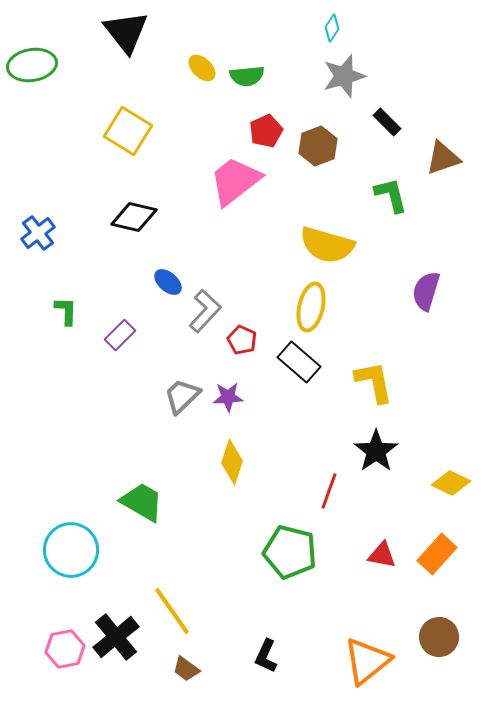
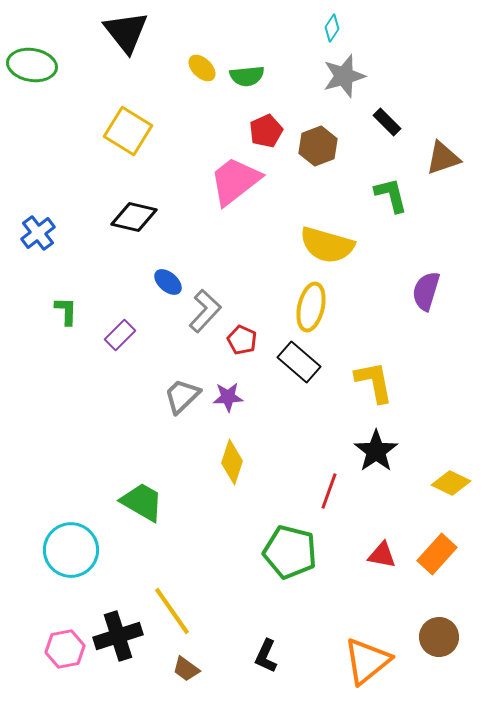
green ellipse at (32, 65): rotated 18 degrees clockwise
black cross at (116, 637): moved 2 px right, 1 px up; rotated 21 degrees clockwise
